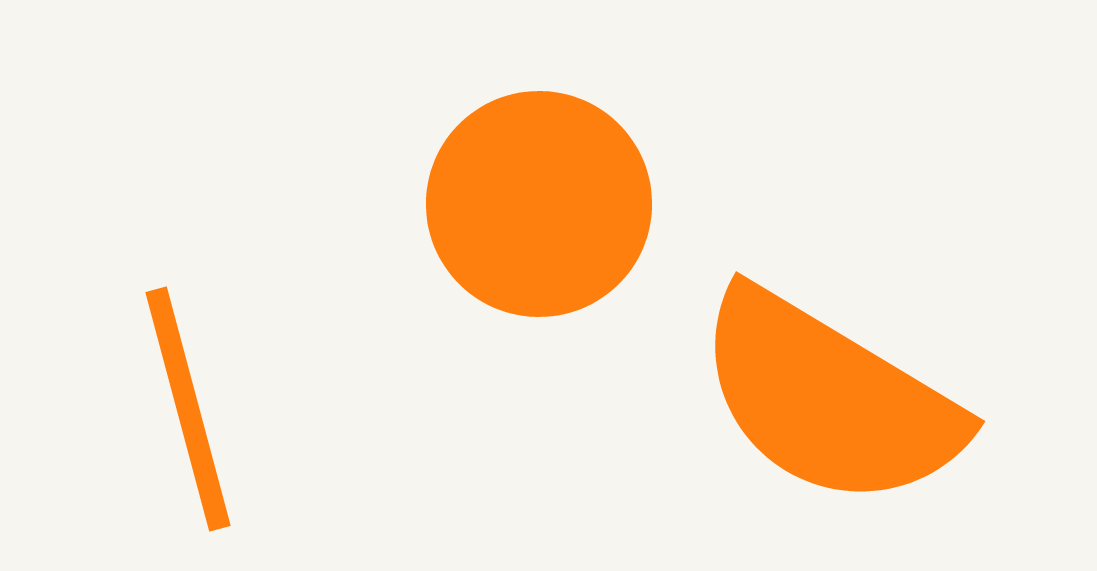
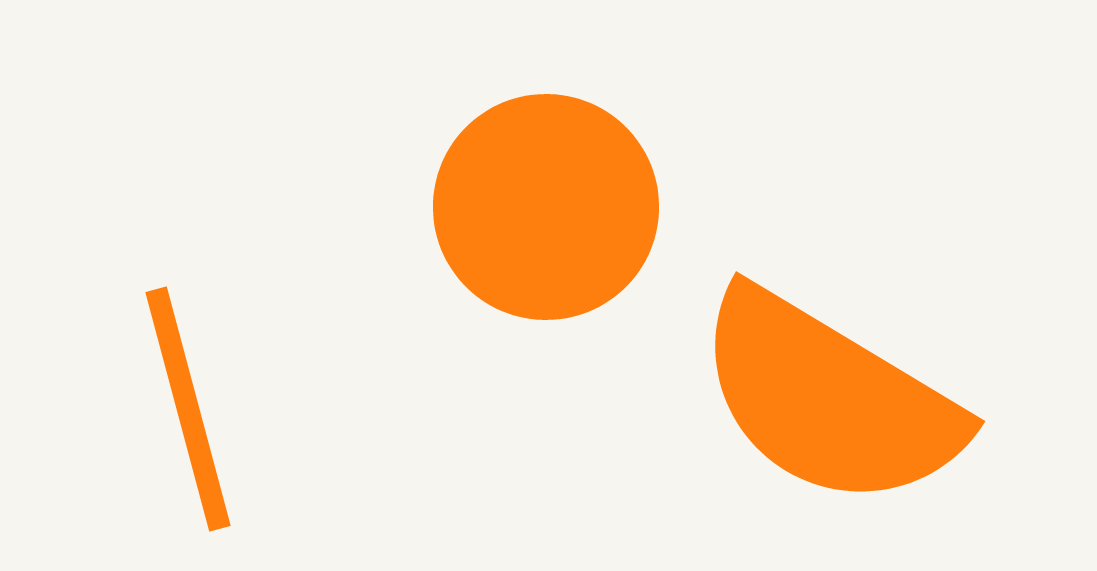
orange circle: moved 7 px right, 3 px down
